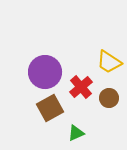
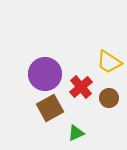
purple circle: moved 2 px down
